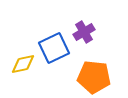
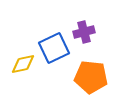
purple cross: rotated 15 degrees clockwise
orange pentagon: moved 3 px left
